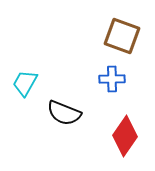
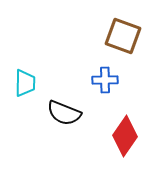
brown square: moved 1 px right
blue cross: moved 7 px left, 1 px down
cyan trapezoid: rotated 152 degrees clockwise
